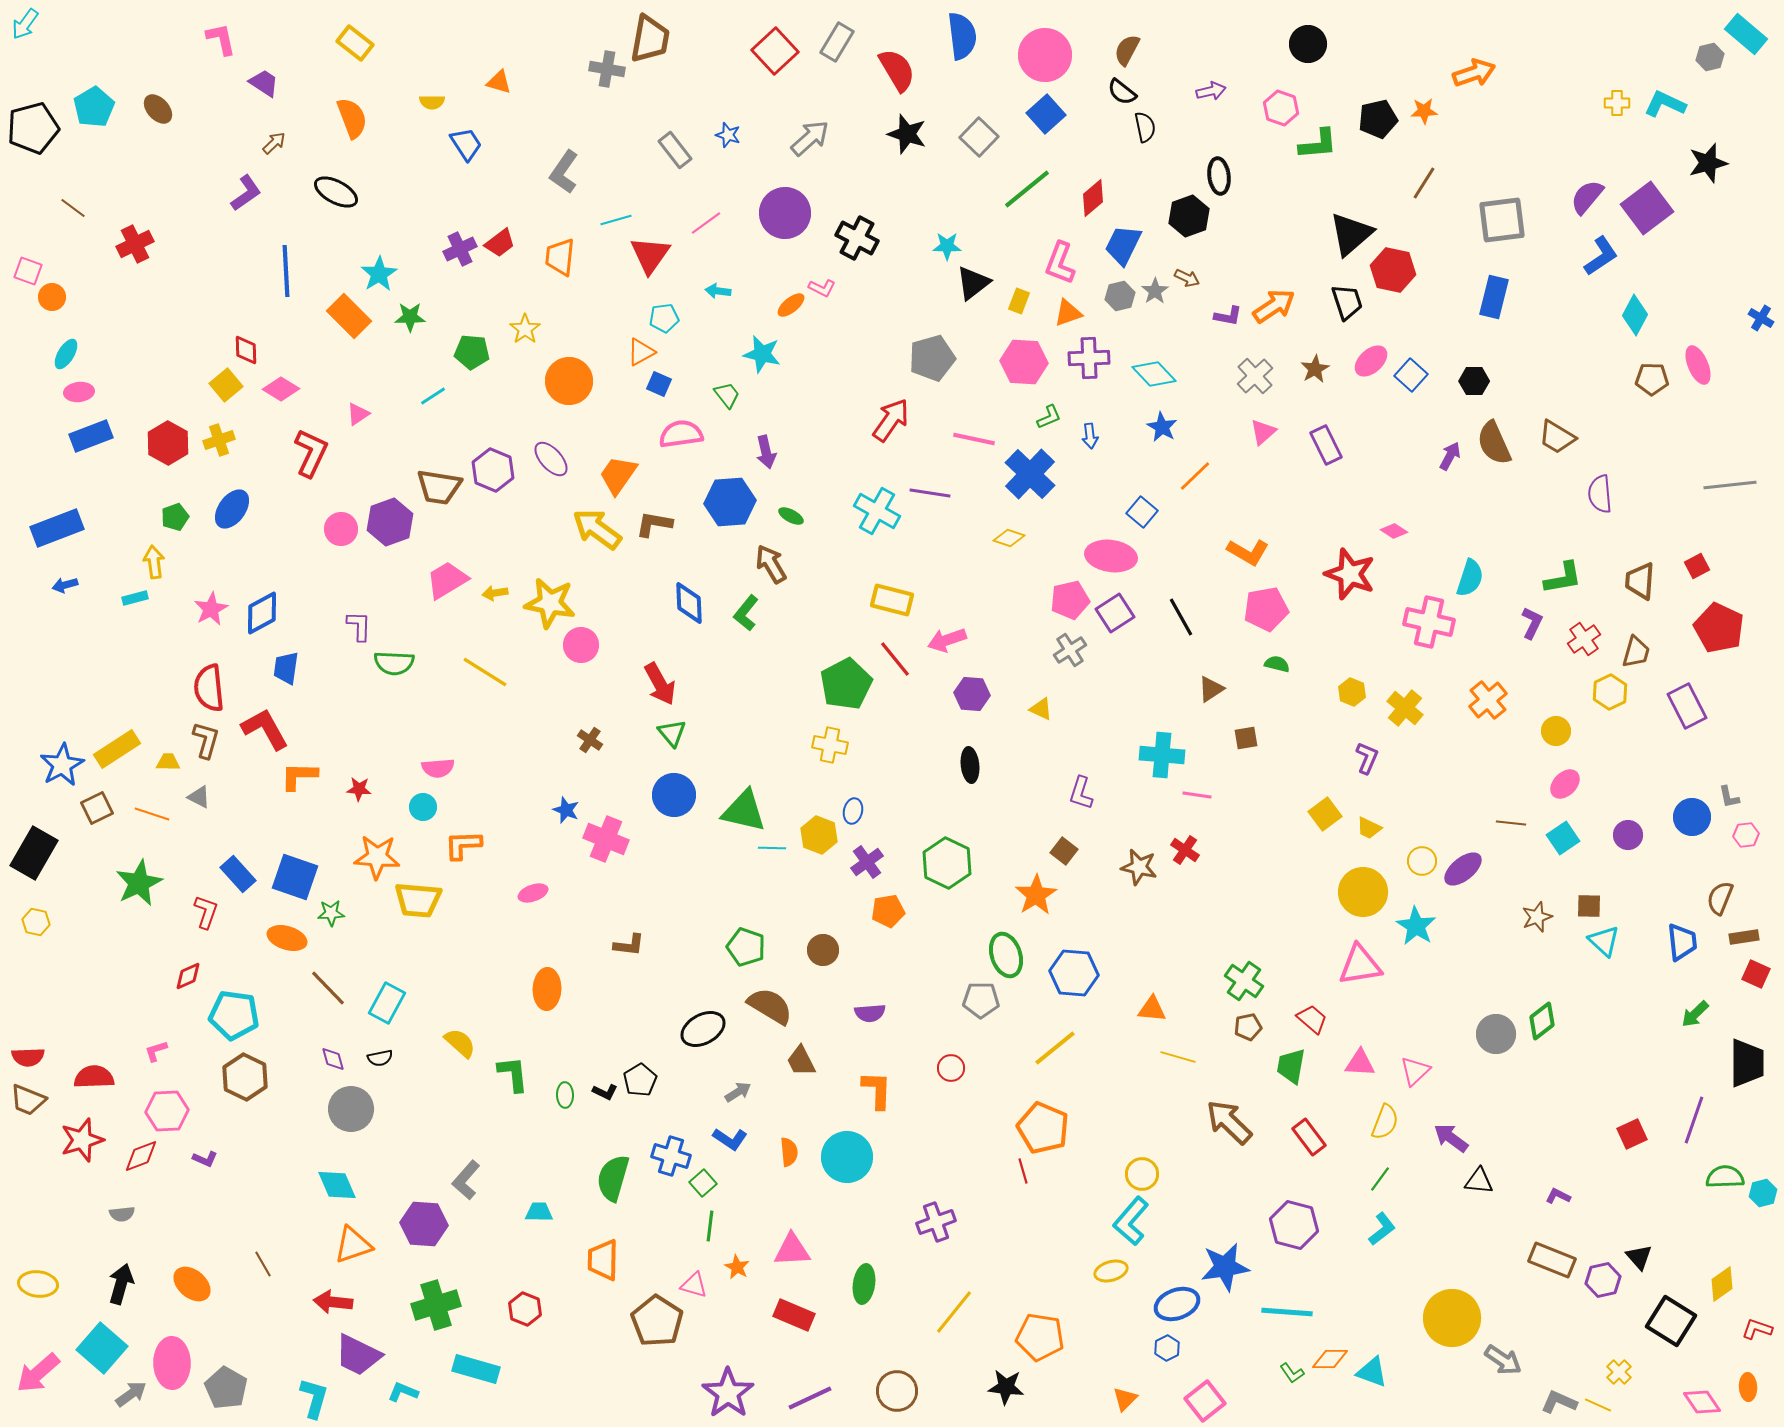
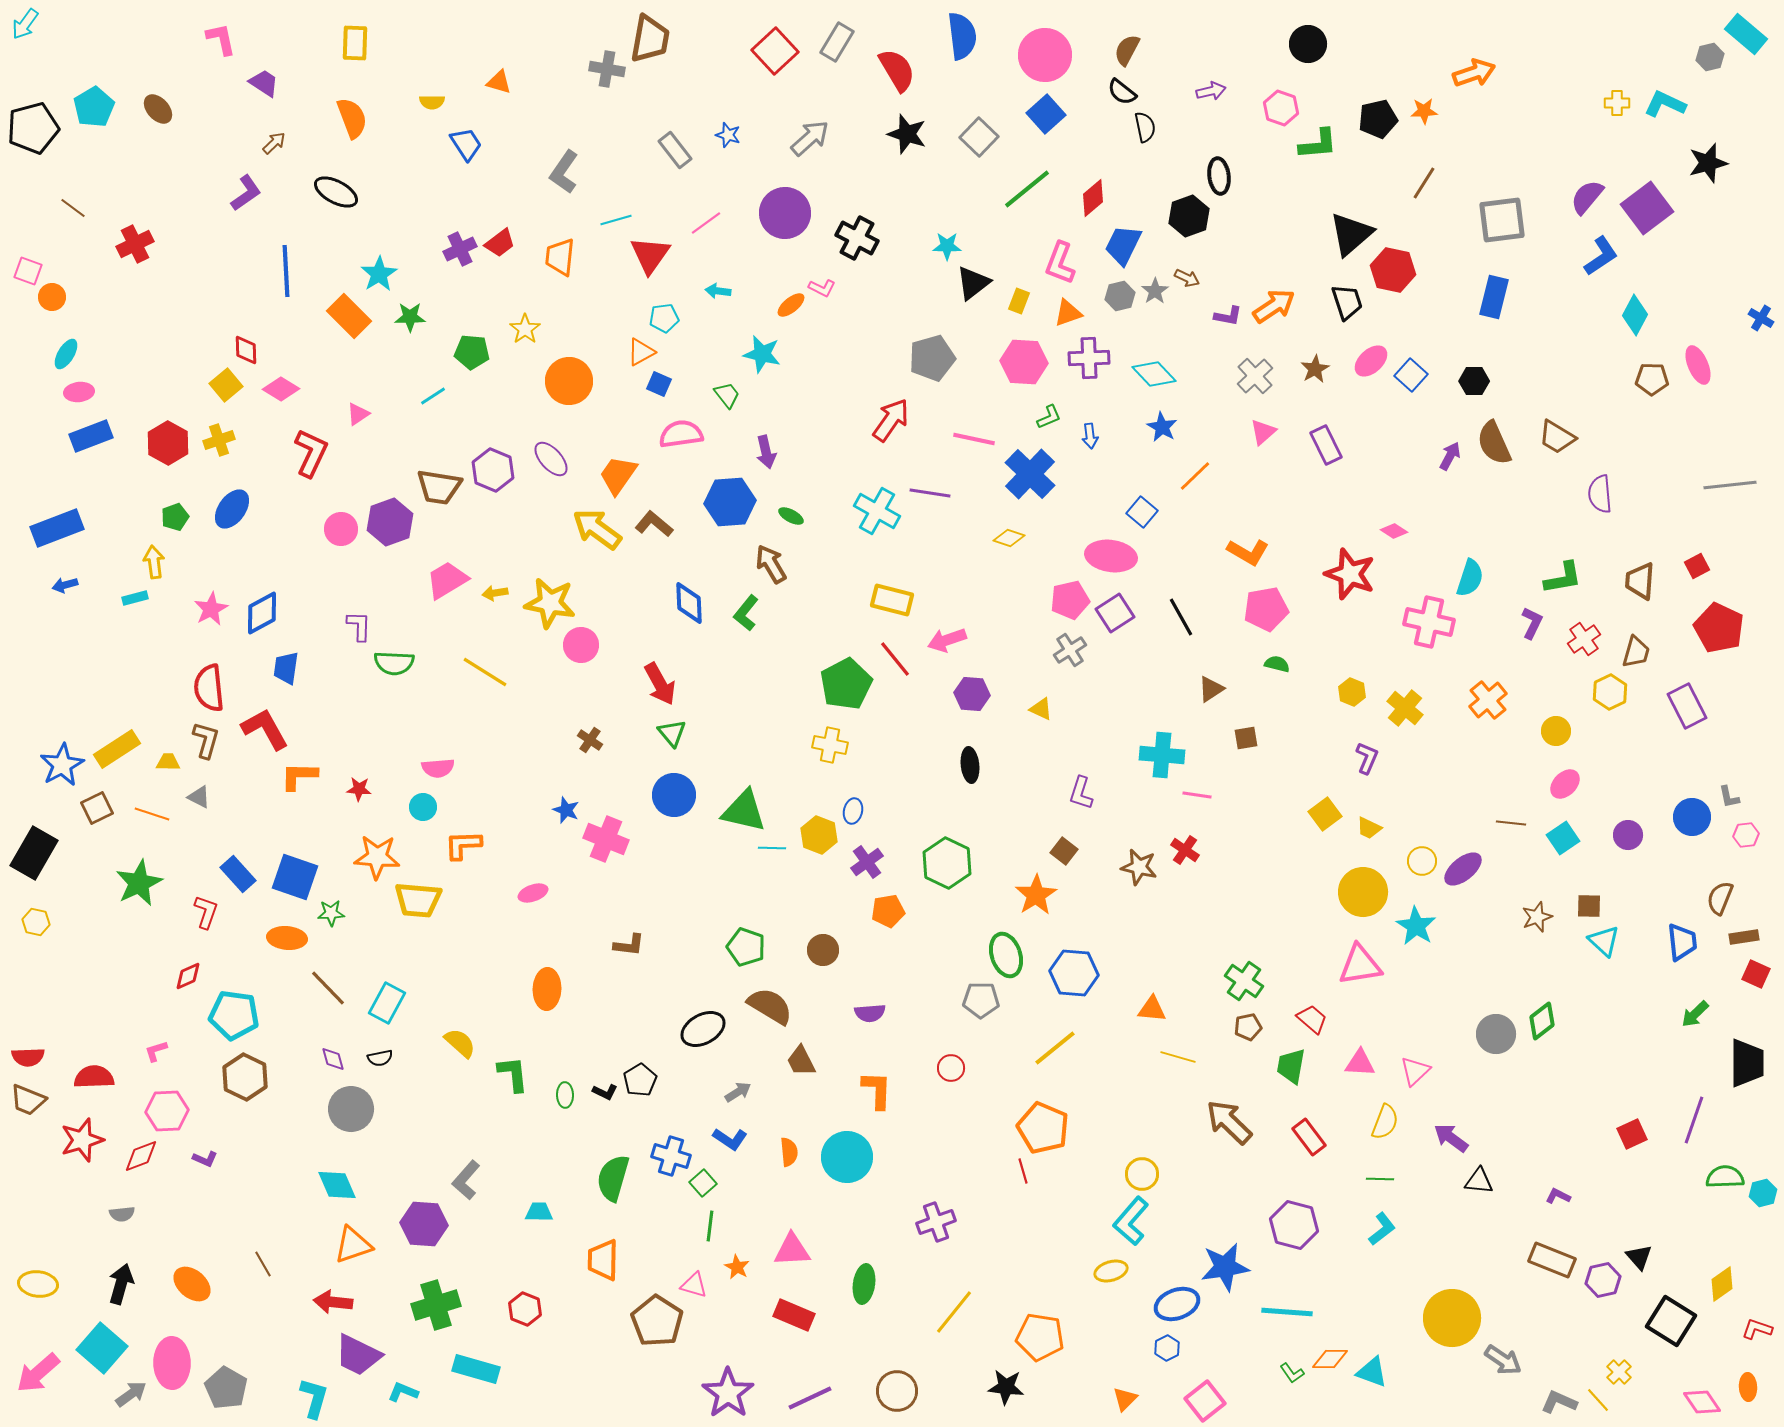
yellow rectangle at (355, 43): rotated 54 degrees clockwise
brown L-shape at (654, 524): rotated 30 degrees clockwise
orange ellipse at (287, 938): rotated 12 degrees counterclockwise
green line at (1380, 1179): rotated 56 degrees clockwise
yellow line at (1598, 1405): moved 5 px up; rotated 24 degrees clockwise
